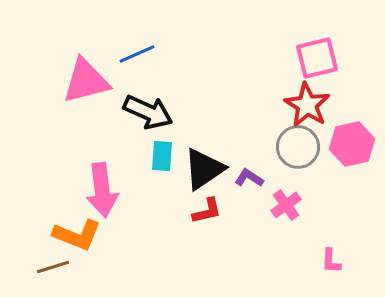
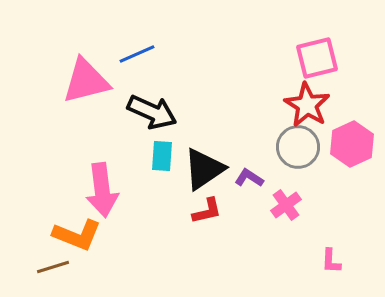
black arrow: moved 4 px right
pink hexagon: rotated 12 degrees counterclockwise
